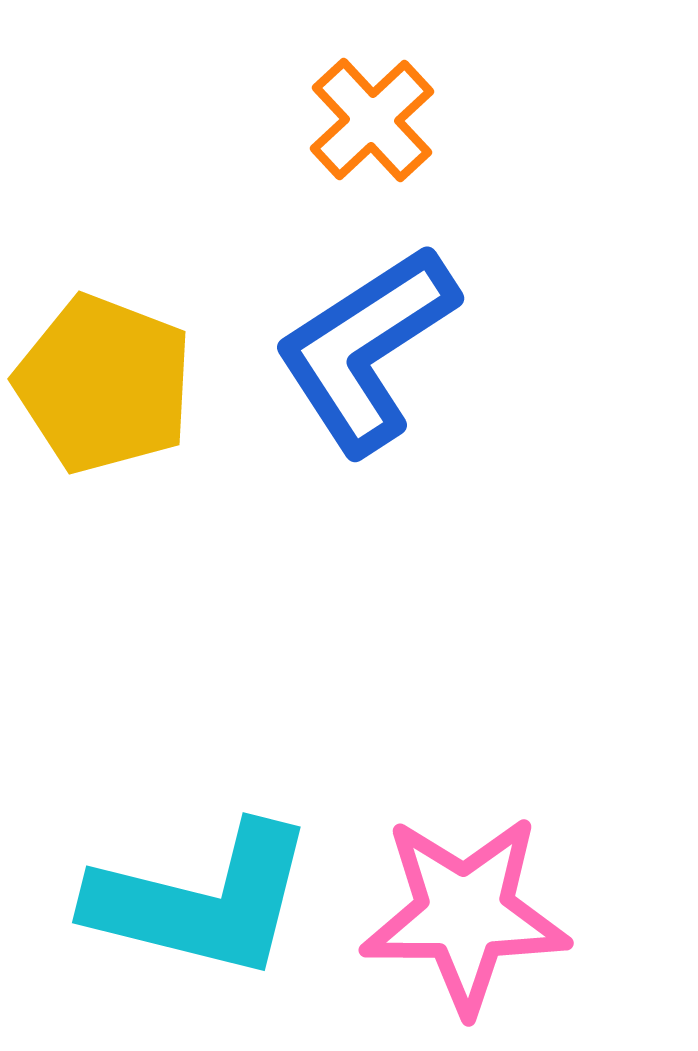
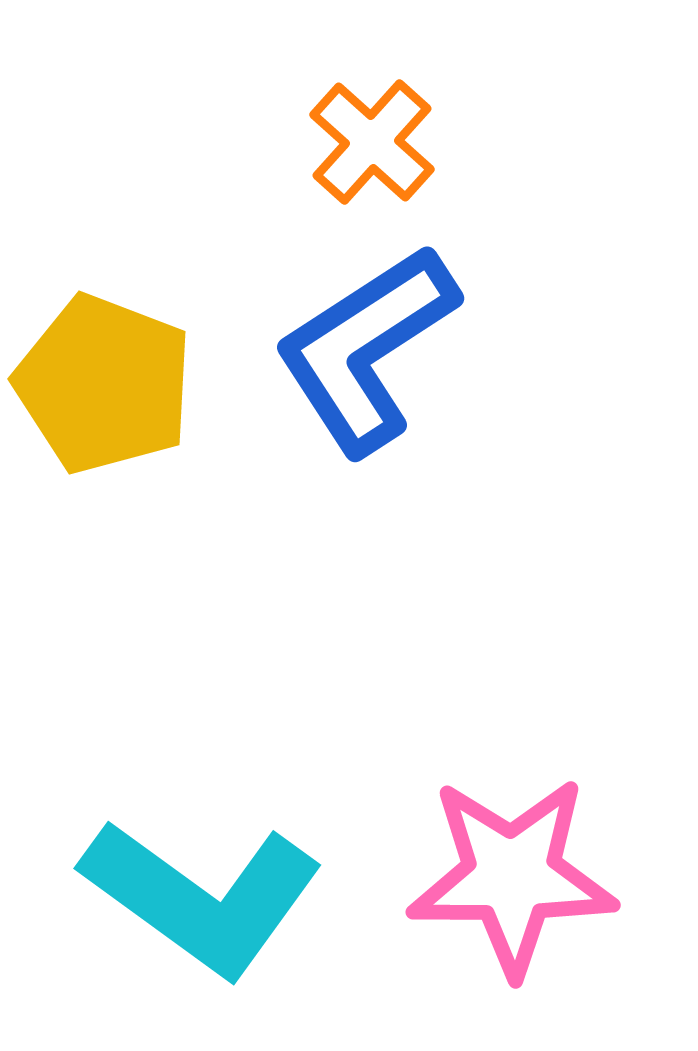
orange cross: moved 22 px down; rotated 5 degrees counterclockwise
cyan L-shape: moved 4 px up; rotated 22 degrees clockwise
pink star: moved 47 px right, 38 px up
